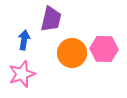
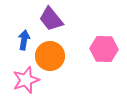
purple trapezoid: rotated 128 degrees clockwise
orange circle: moved 22 px left, 3 px down
pink star: moved 4 px right, 6 px down
